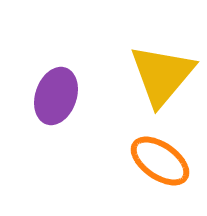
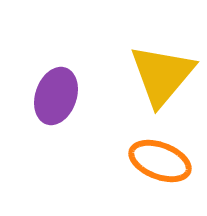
orange ellipse: rotated 14 degrees counterclockwise
